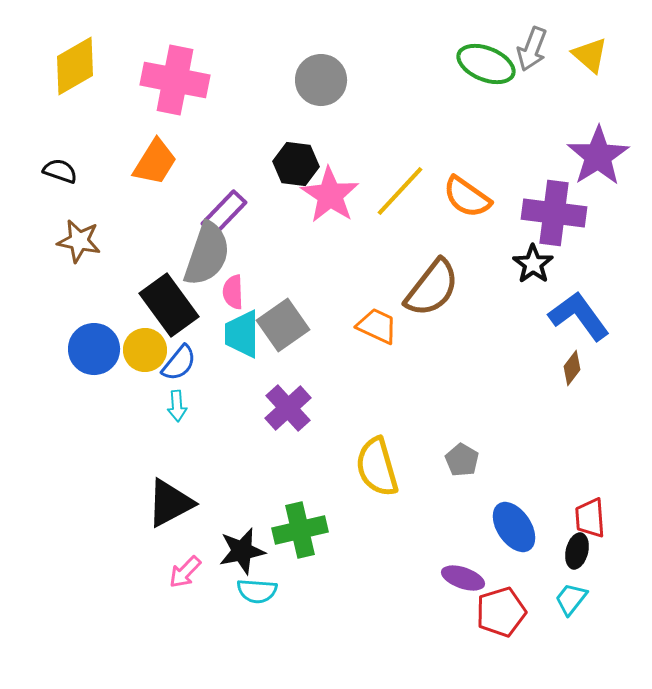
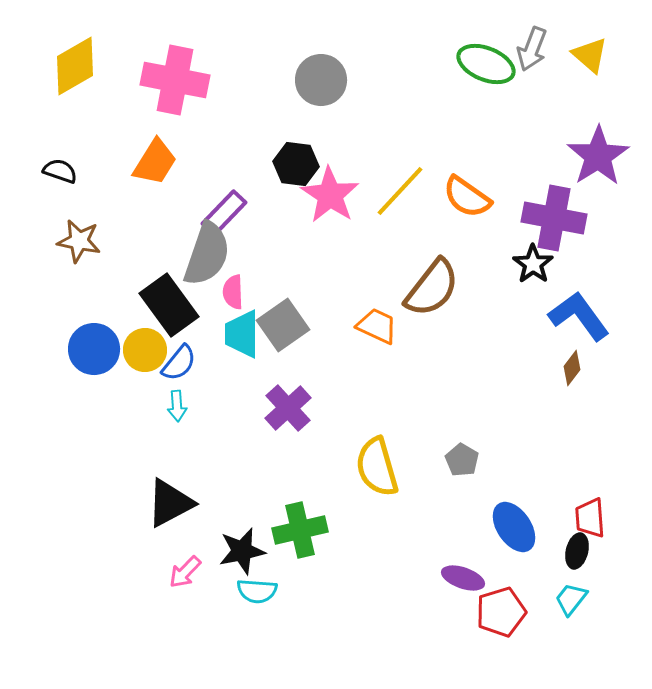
purple cross at (554, 213): moved 5 px down; rotated 4 degrees clockwise
